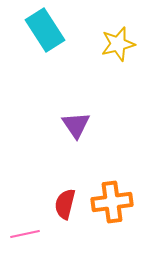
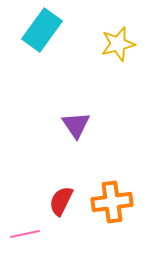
cyan rectangle: moved 3 px left; rotated 69 degrees clockwise
red semicircle: moved 4 px left, 3 px up; rotated 12 degrees clockwise
